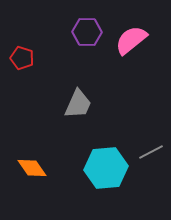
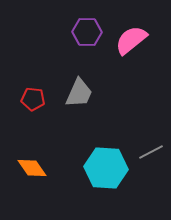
red pentagon: moved 11 px right, 41 px down; rotated 10 degrees counterclockwise
gray trapezoid: moved 1 px right, 11 px up
cyan hexagon: rotated 9 degrees clockwise
